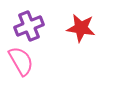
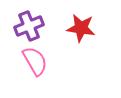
pink semicircle: moved 14 px right
